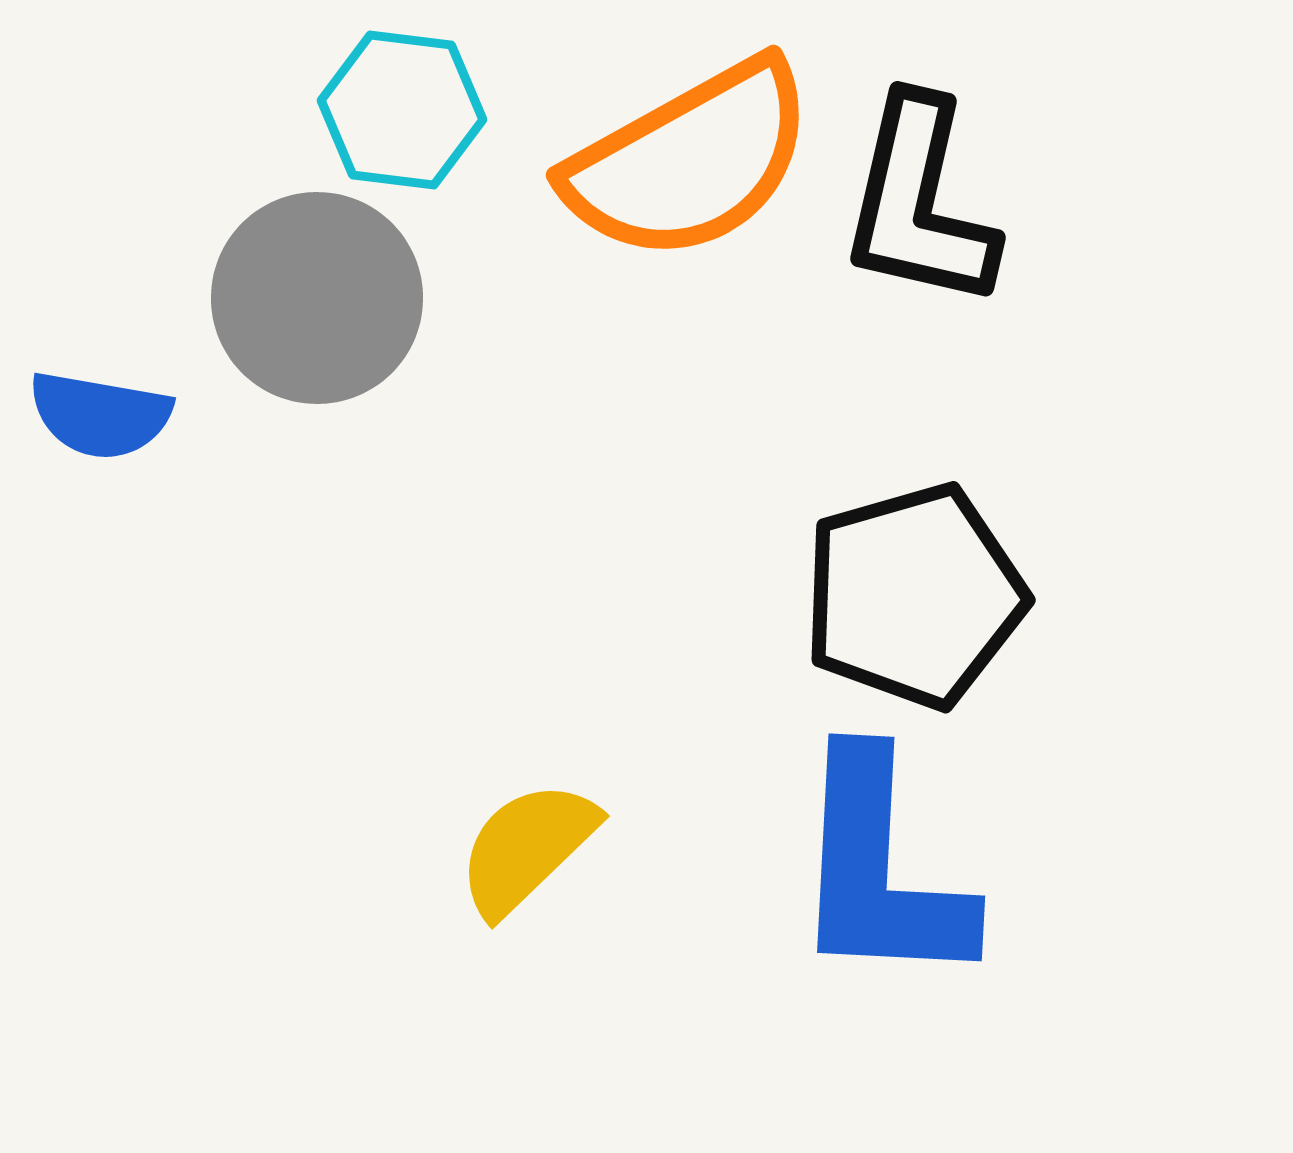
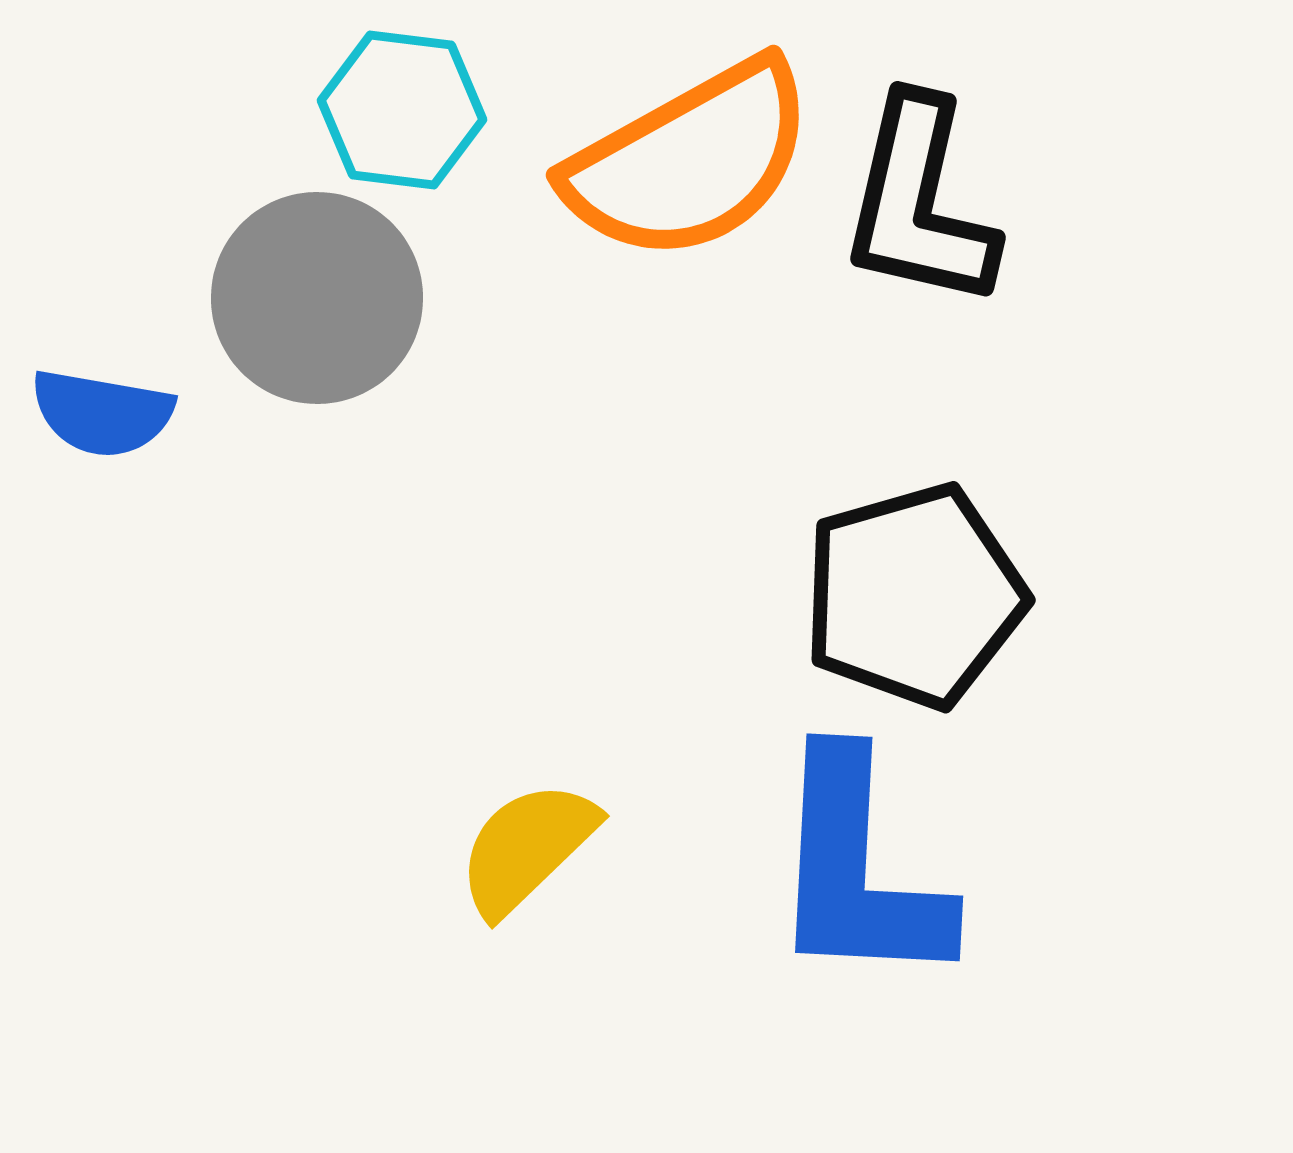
blue semicircle: moved 2 px right, 2 px up
blue L-shape: moved 22 px left
